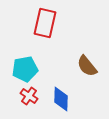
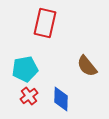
red cross: rotated 18 degrees clockwise
